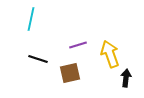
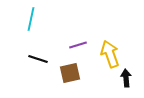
black arrow: rotated 12 degrees counterclockwise
